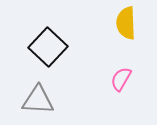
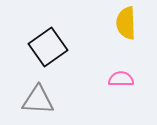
black square: rotated 12 degrees clockwise
pink semicircle: rotated 60 degrees clockwise
